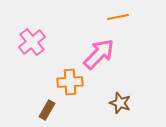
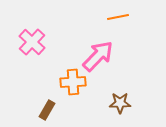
pink cross: rotated 8 degrees counterclockwise
pink arrow: moved 1 px left, 2 px down
orange cross: moved 3 px right
brown star: rotated 20 degrees counterclockwise
